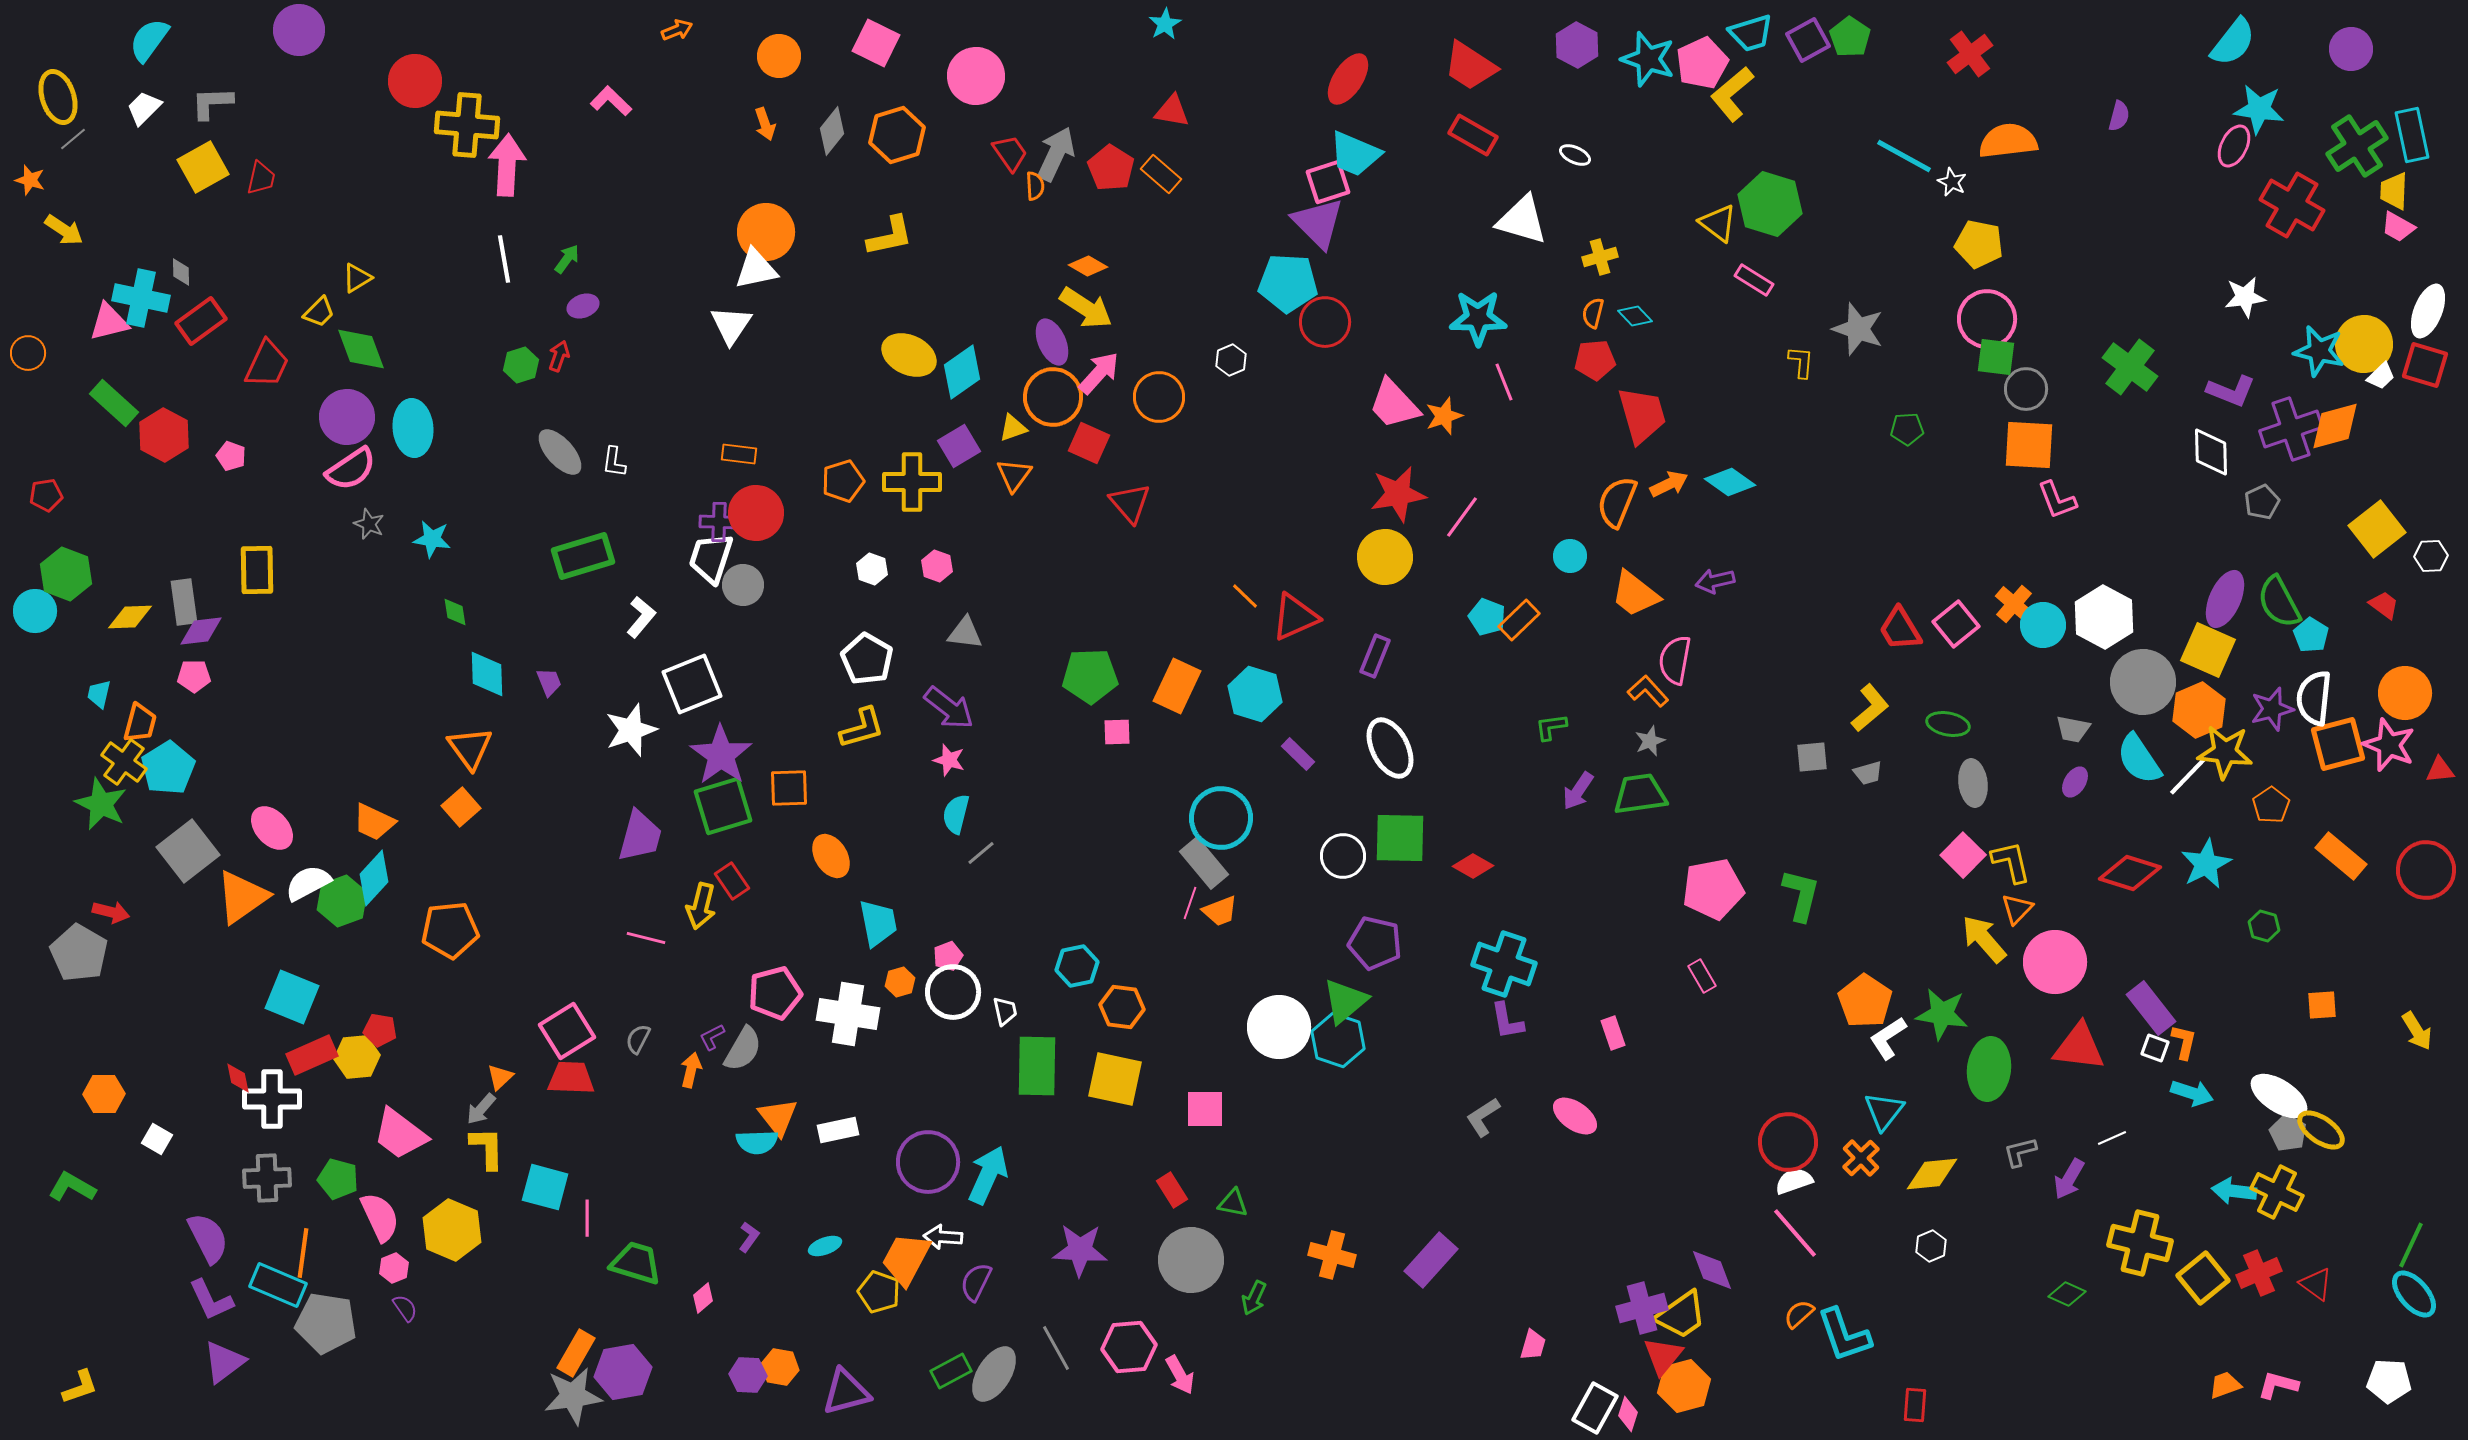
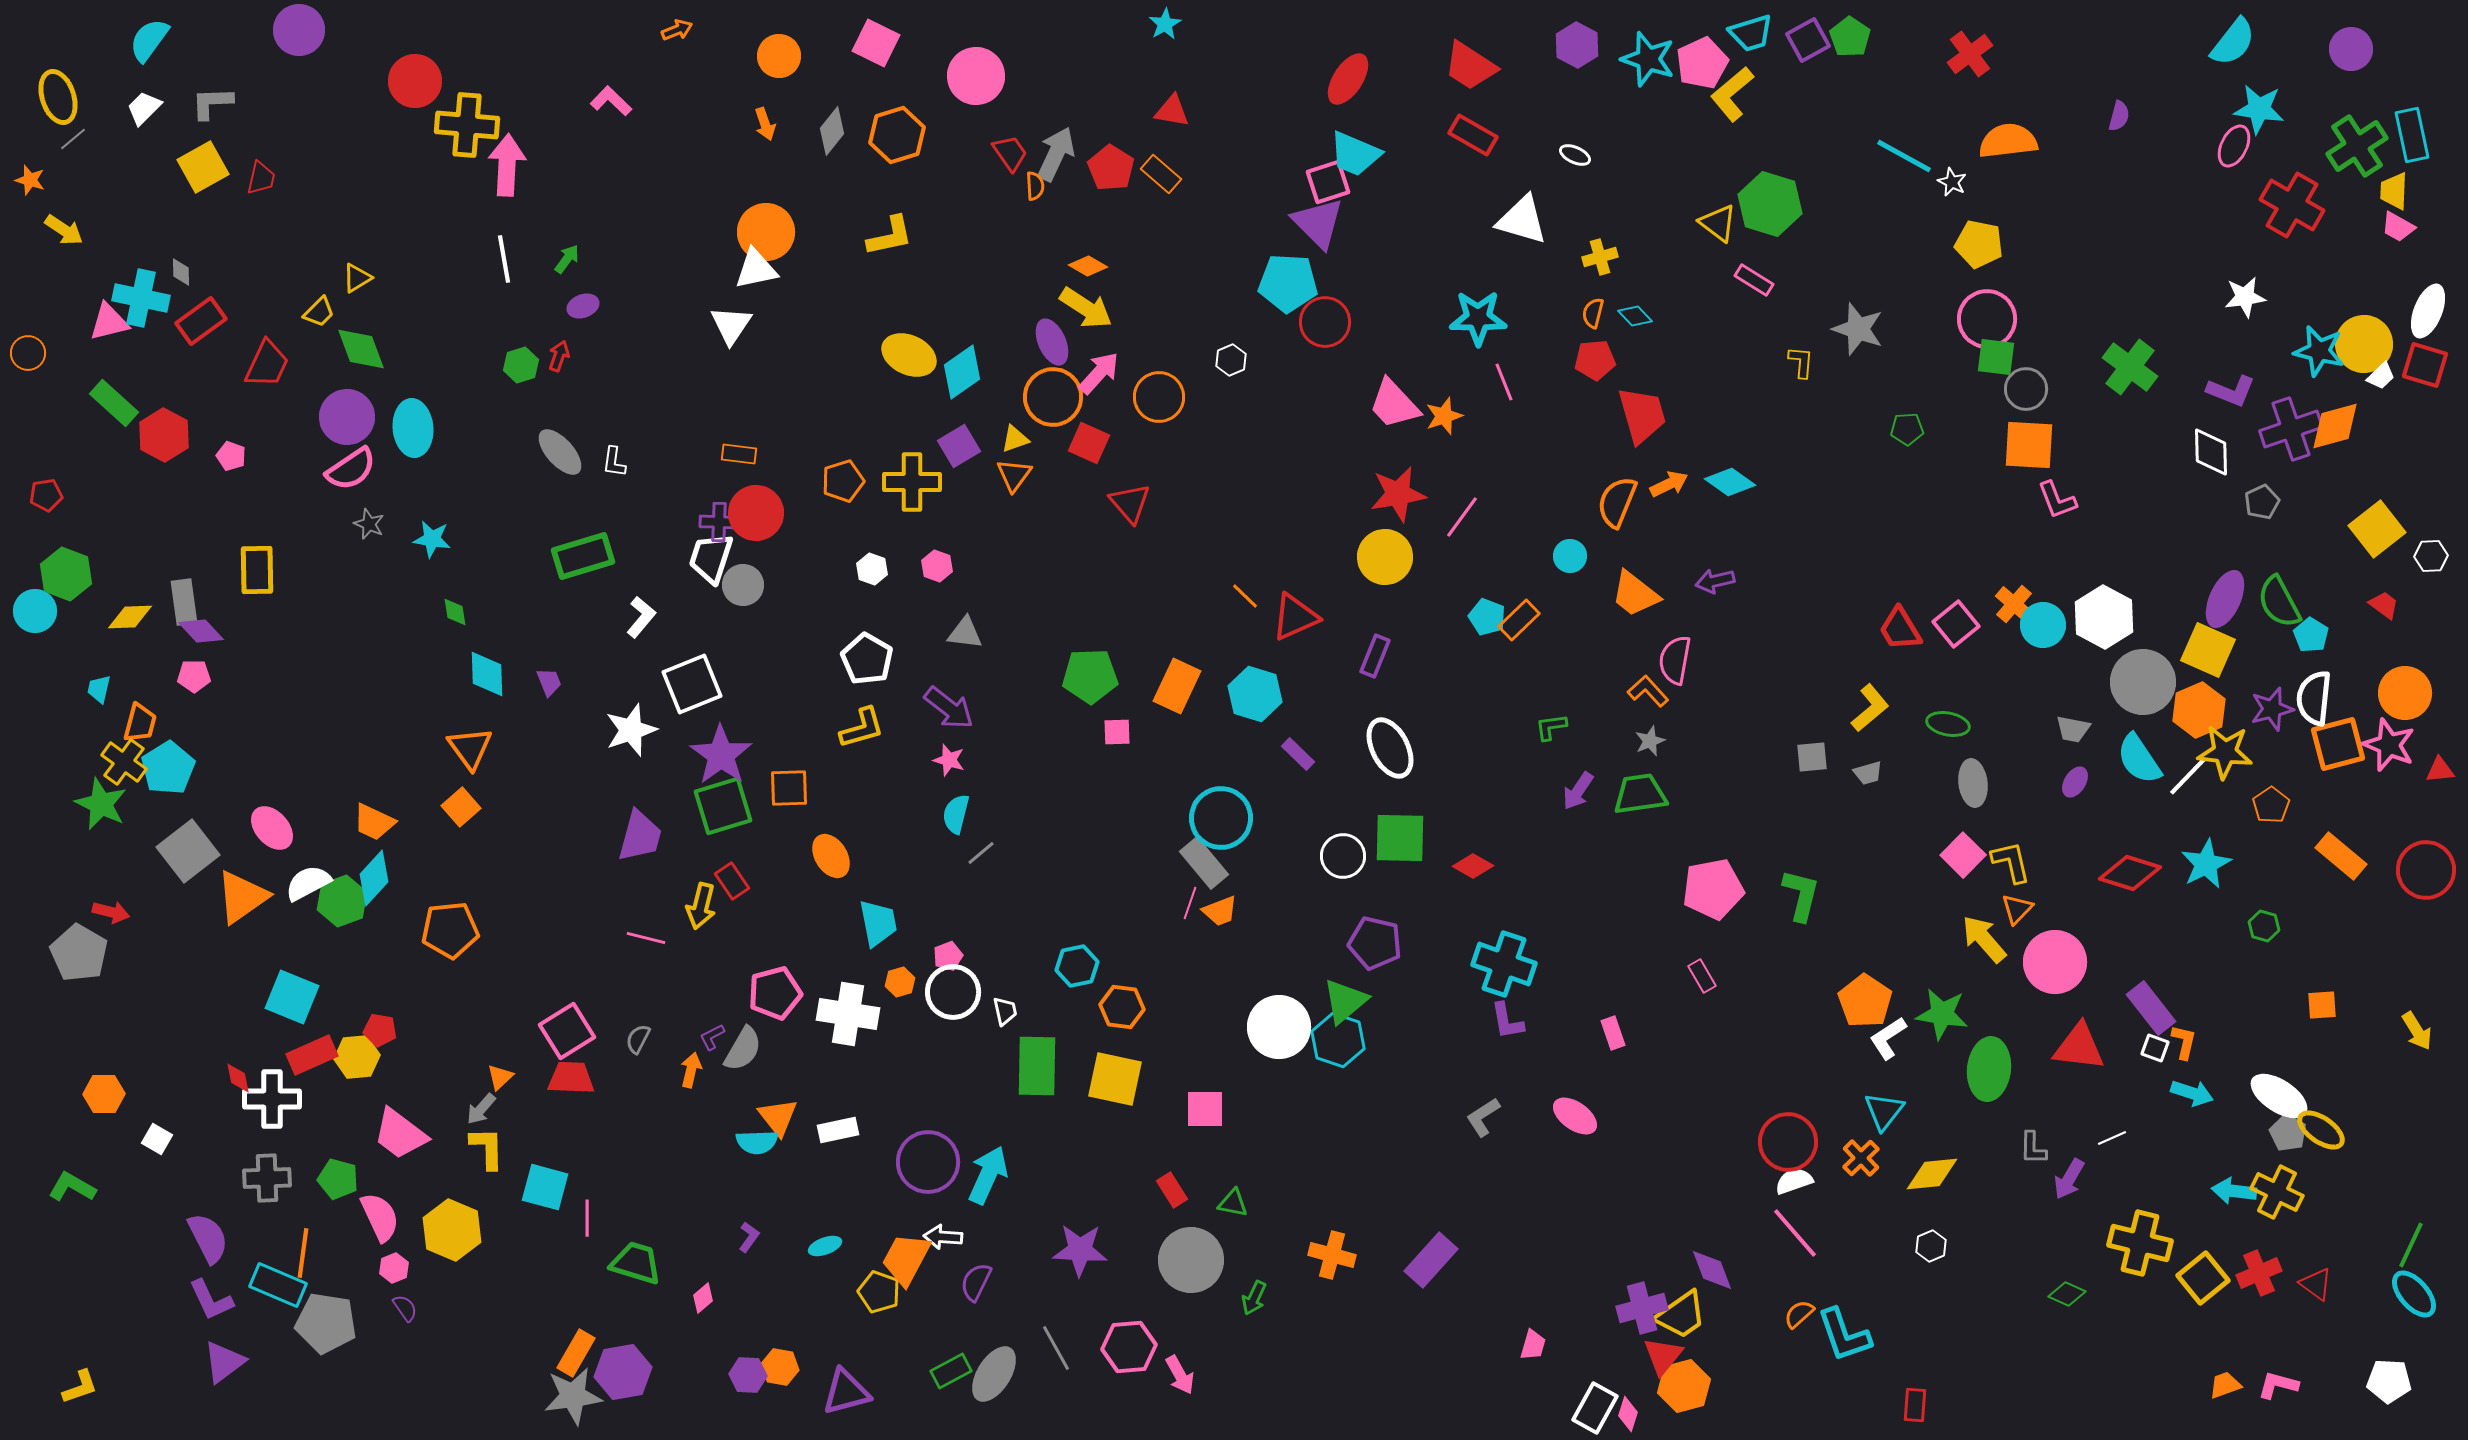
yellow triangle at (1013, 428): moved 2 px right, 11 px down
purple diamond at (201, 631): rotated 54 degrees clockwise
cyan trapezoid at (99, 694): moved 5 px up
gray L-shape at (2020, 1152): moved 13 px right, 4 px up; rotated 75 degrees counterclockwise
